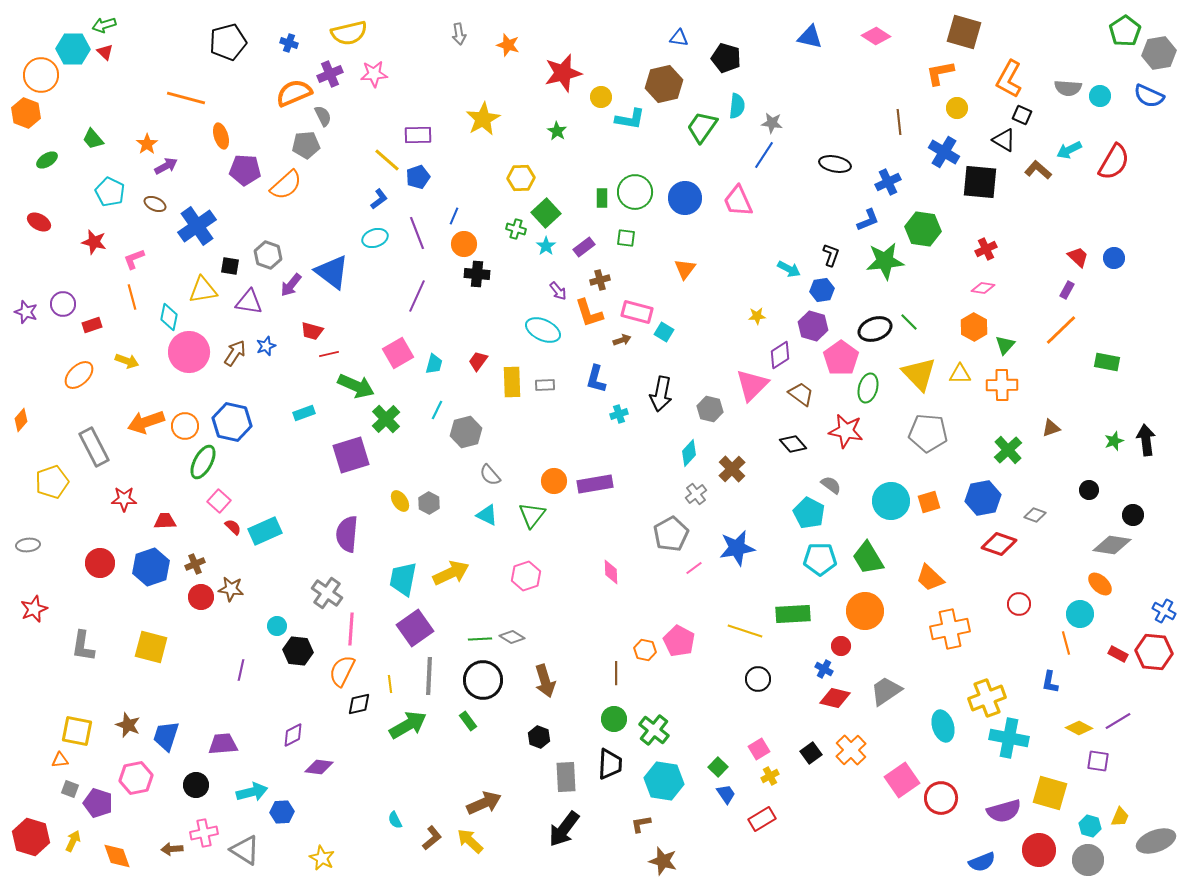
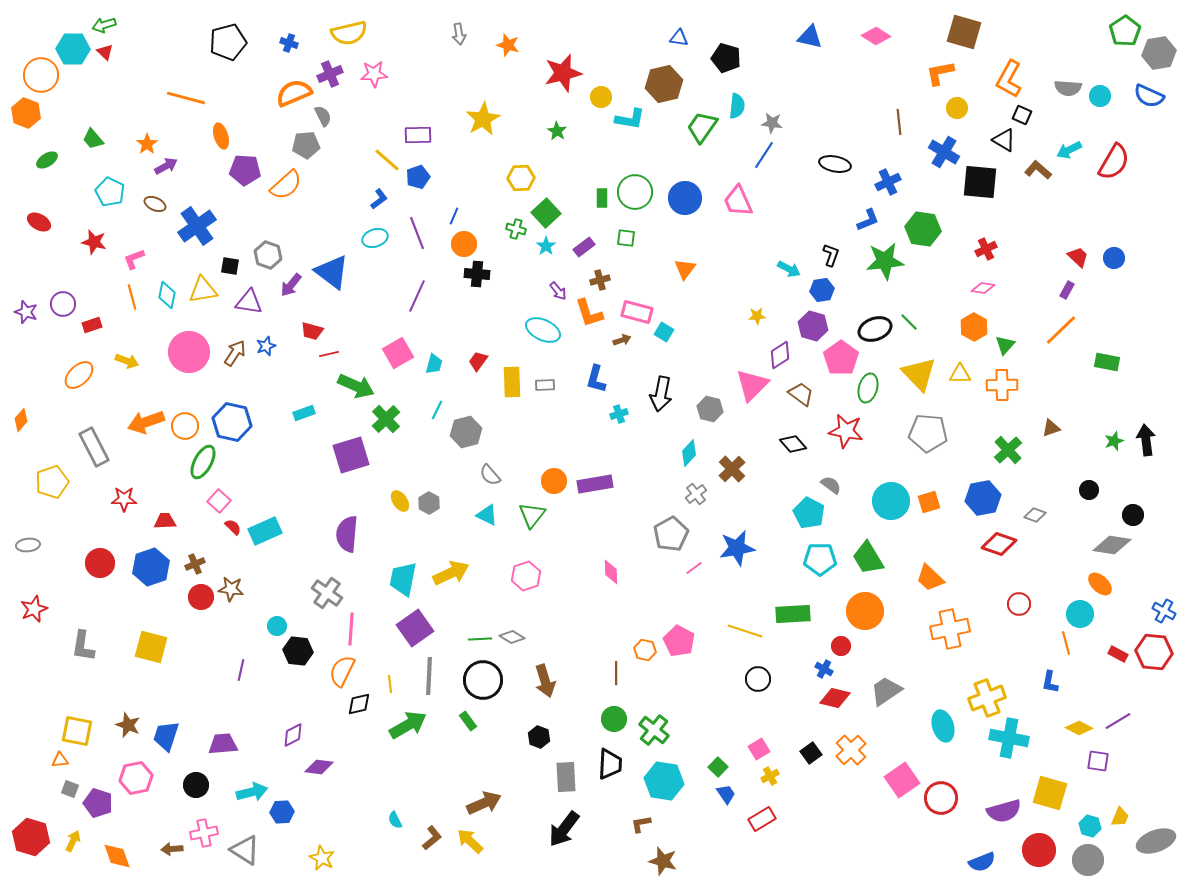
cyan diamond at (169, 317): moved 2 px left, 22 px up
